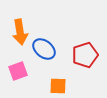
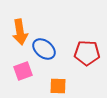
red pentagon: moved 2 px right, 2 px up; rotated 20 degrees clockwise
pink square: moved 5 px right
